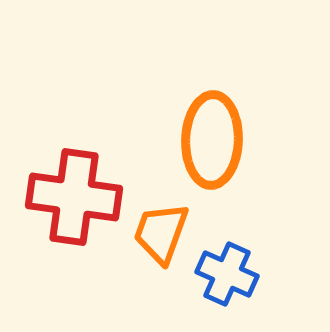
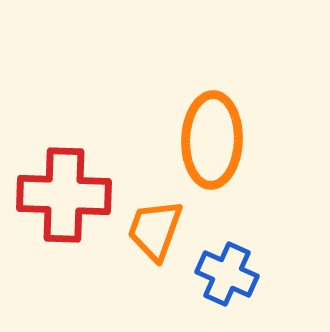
red cross: moved 10 px left, 2 px up; rotated 6 degrees counterclockwise
orange trapezoid: moved 6 px left, 3 px up
